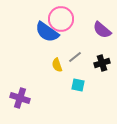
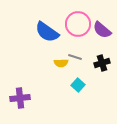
pink circle: moved 17 px right, 5 px down
gray line: rotated 56 degrees clockwise
yellow semicircle: moved 4 px right, 2 px up; rotated 72 degrees counterclockwise
cyan square: rotated 32 degrees clockwise
purple cross: rotated 24 degrees counterclockwise
